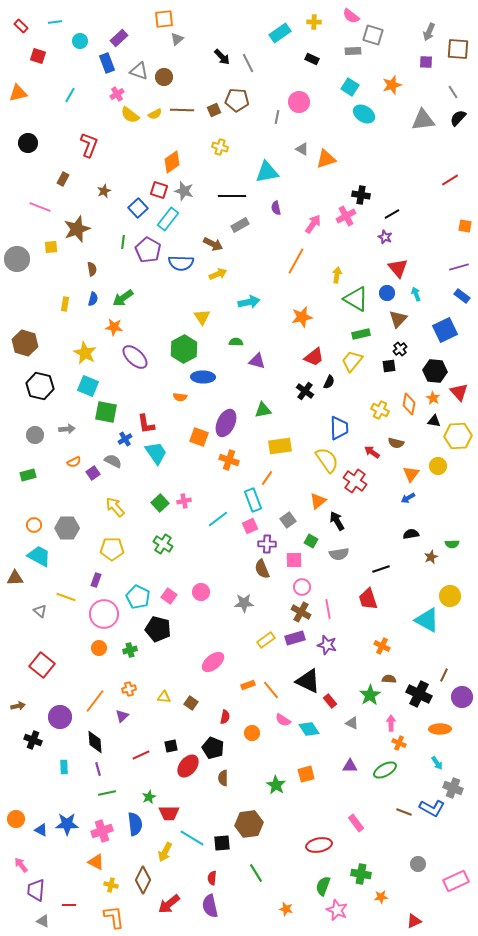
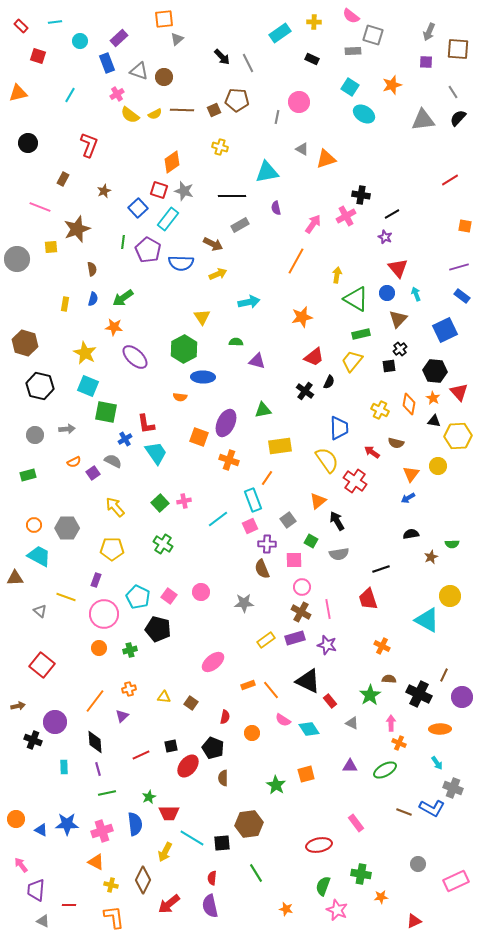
purple circle at (60, 717): moved 5 px left, 5 px down
